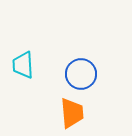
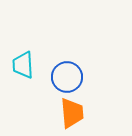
blue circle: moved 14 px left, 3 px down
